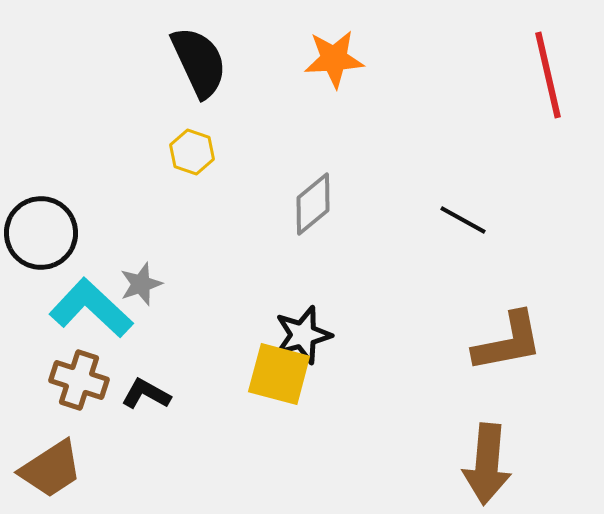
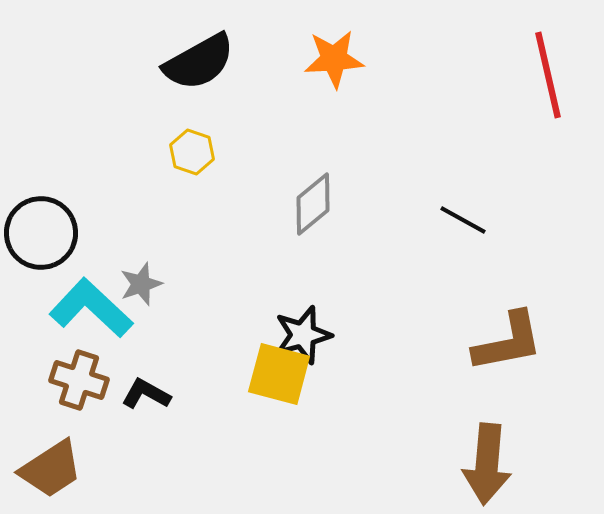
black semicircle: rotated 86 degrees clockwise
